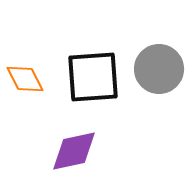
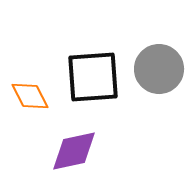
orange diamond: moved 5 px right, 17 px down
